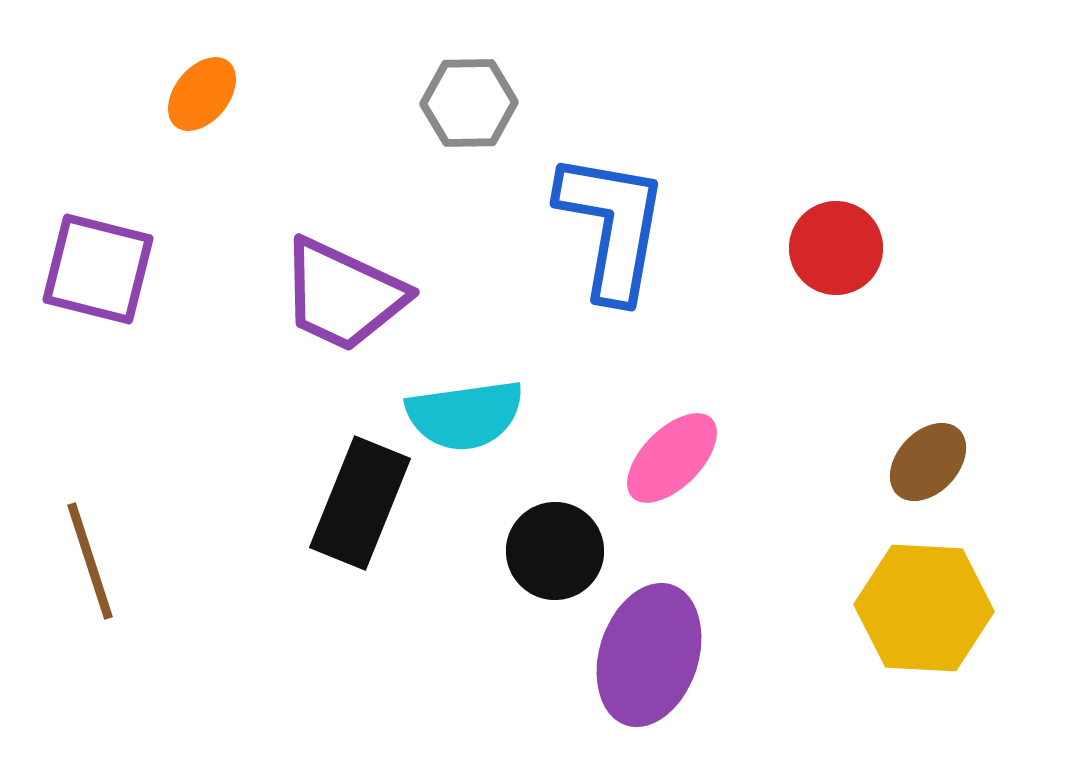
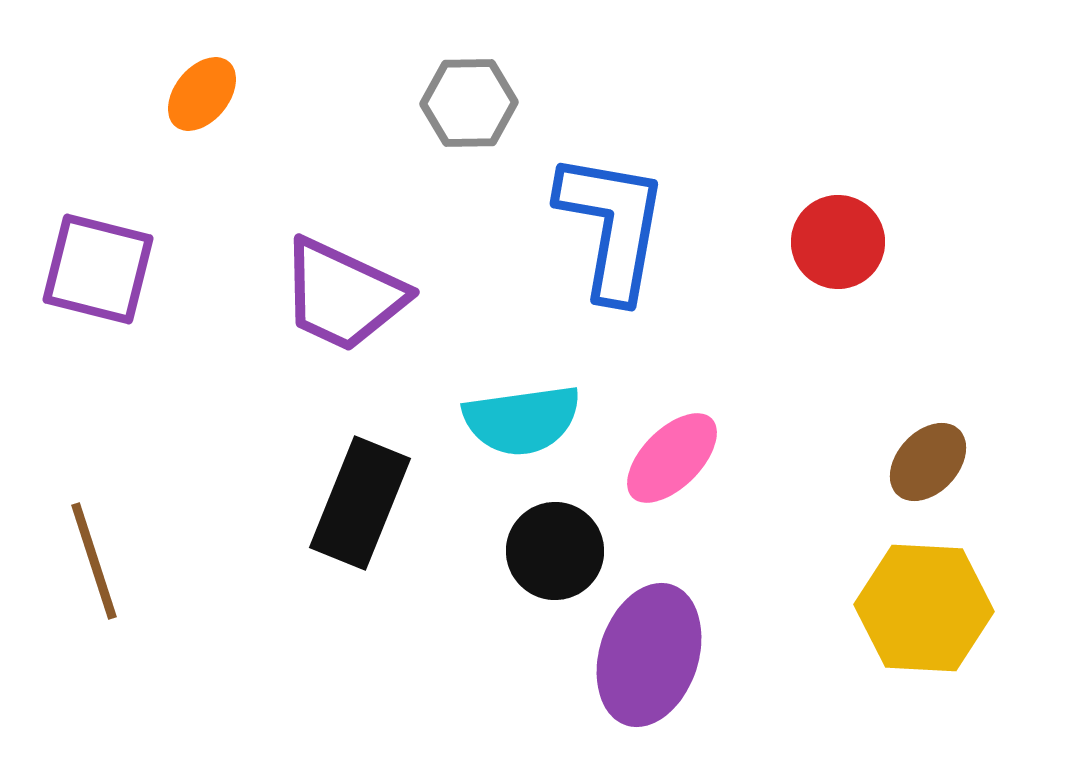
red circle: moved 2 px right, 6 px up
cyan semicircle: moved 57 px right, 5 px down
brown line: moved 4 px right
